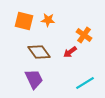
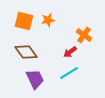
orange star: rotated 16 degrees counterclockwise
brown diamond: moved 13 px left
purple trapezoid: moved 1 px right
cyan line: moved 16 px left, 10 px up
